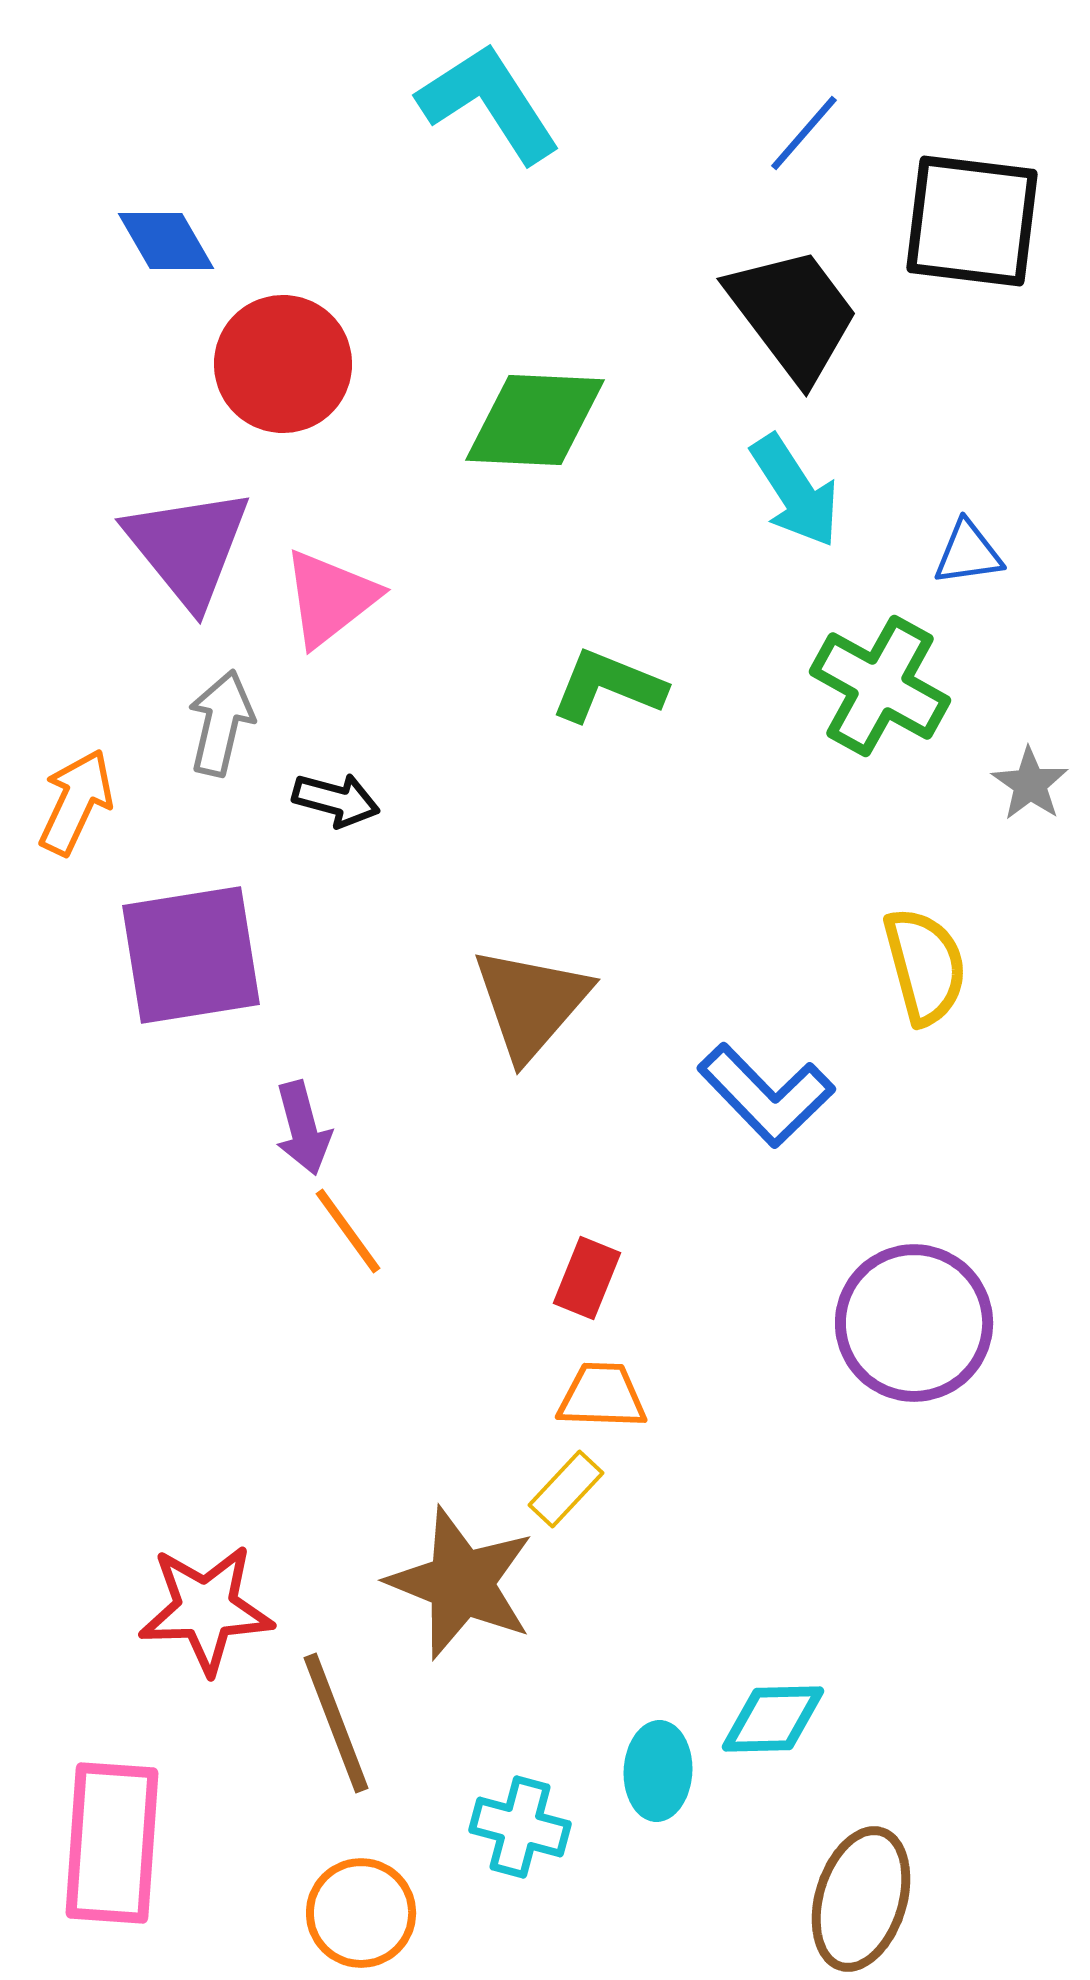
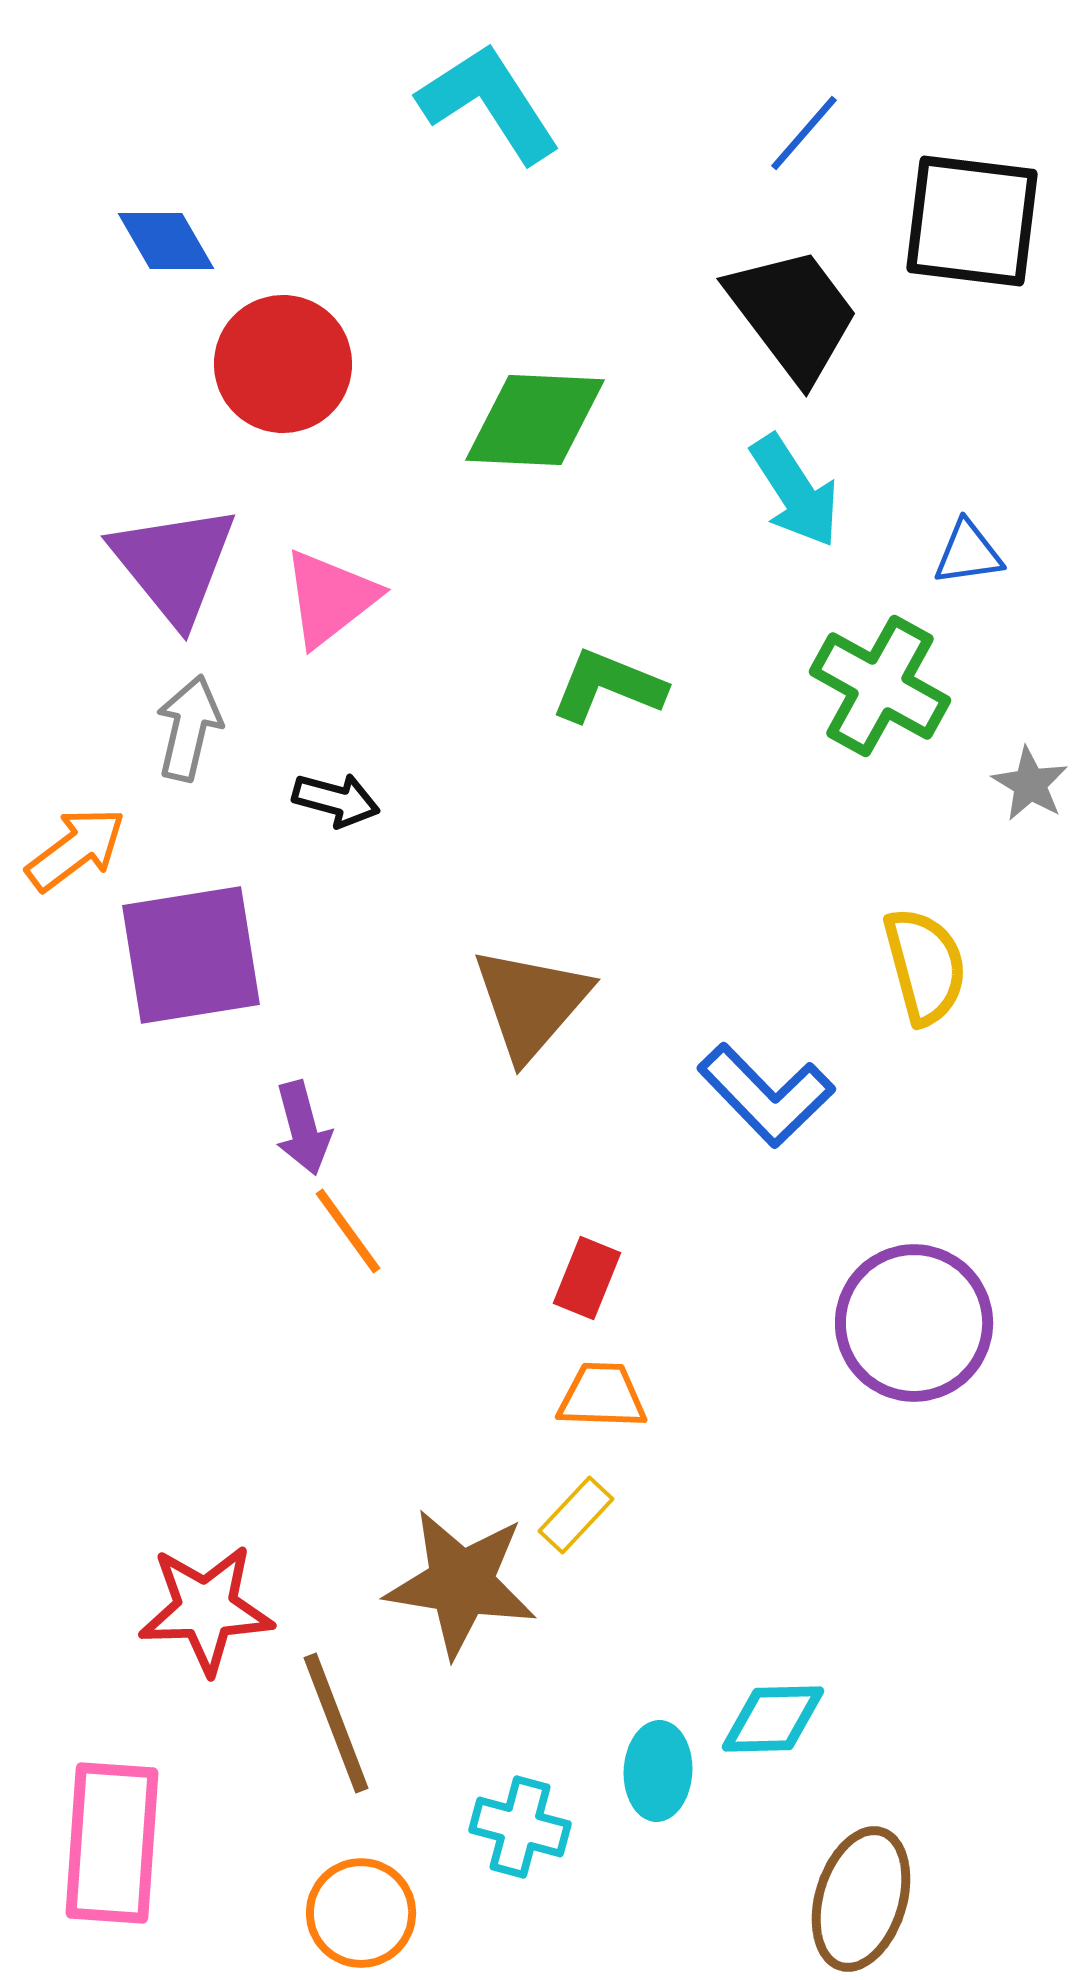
purple triangle: moved 14 px left, 17 px down
gray arrow: moved 32 px left, 5 px down
gray star: rotated 4 degrees counterclockwise
orange arrow: moved 47 px down; rotated 28 degrees clockwise
yellow rectangle: moved 10 px right, 26 px down
brown star: rotated 13 degrees counterclockwise
